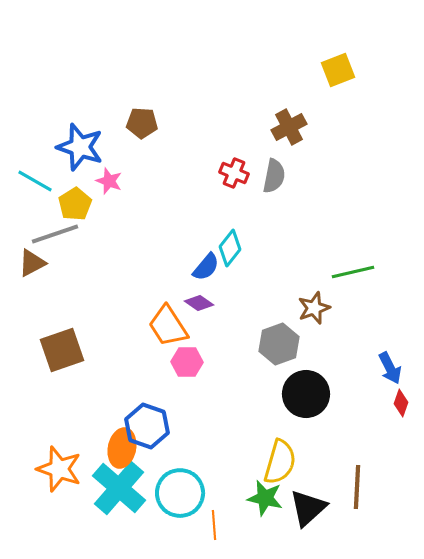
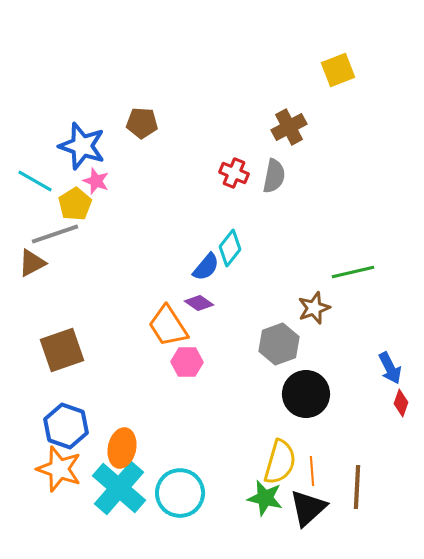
blue star: moved 2 px right, 1 px up
pink star: moved 13 px left
blue hexagon: moved 81 px left
orange line: moved 98 px right, 54 px up
